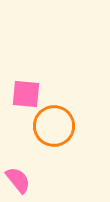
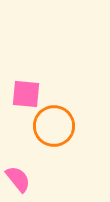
pink semicircle: moved 1 px up
